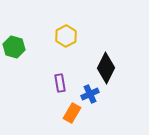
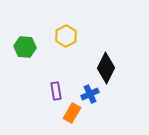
green hexagon: moved 11 px right; rotated 10 degrees counterclockwise
purple rectangle: moved 4 px left, 8 px down
